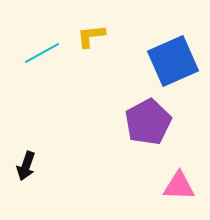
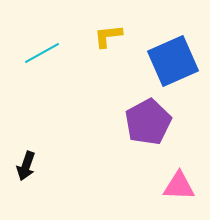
yellow L-shape: moved 17 px right
